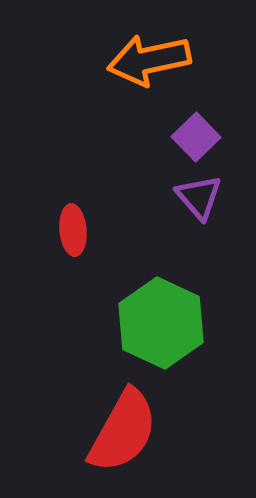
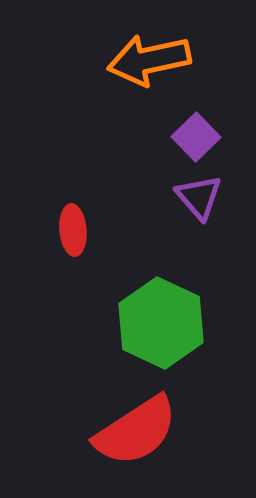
red semicircle: moved 13 px right; rotated 28 degrees clockwise
